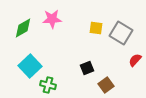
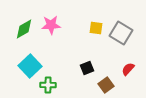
pink star: moved 1 px left, 6 px down
green diamond: moved 1 px right, 1 px down
red semicircle: moved 7 px left, 9 px down
green cross: rotated 14 degrees counterclockwise
